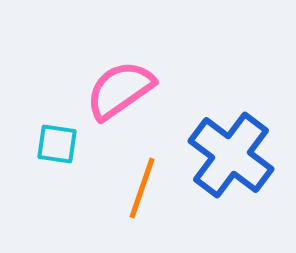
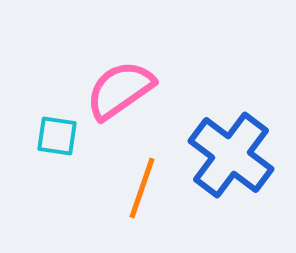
cyan square: moved 8 px up
